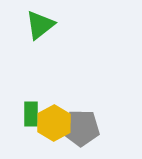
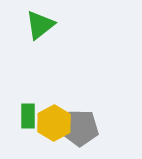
green rectangle: moved 3 px left, 2 px down
gray pentagon: moved 1 px left
